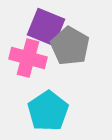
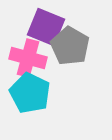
cyan pentagon: moved 18 px left, 18 px up; rotated 12 degrees counterclockwise
